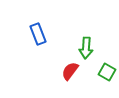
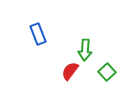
green arrow: moved 1 px left, 2 px down
green square: rotated 18 degrees clockwise
